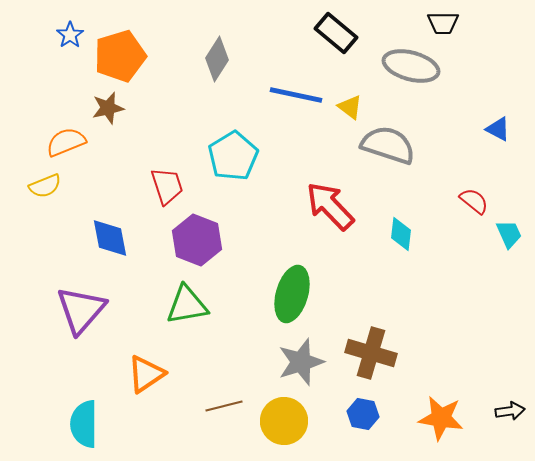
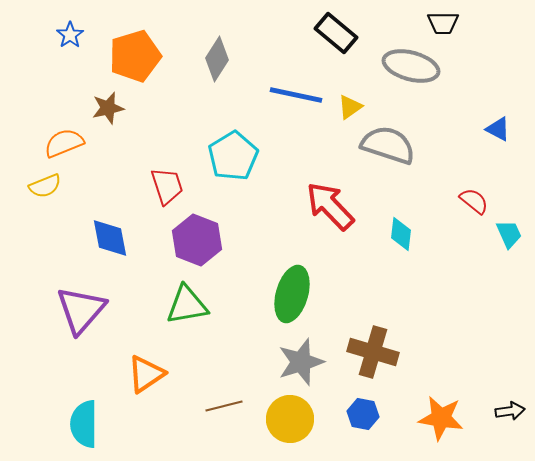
orange pentagon: moved 15 px right
yellow triangle: rotated 48 degrees clockwise
orange semicircle: moved 2 px left, 1 px down
brown cross: moved 2 px right, 1 px up
yellow circle: moved 6 px right, 2 px up
